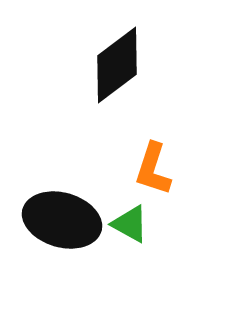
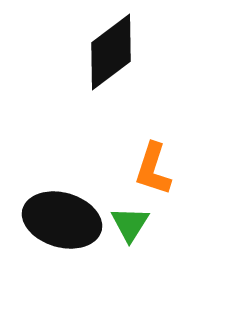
black diamond: moved 6 px left, 13 px up
green triangle: rotated 33 degrees clockwise
